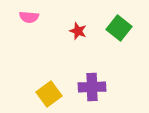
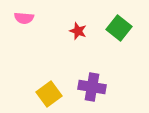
pink semicircle: moved 5 px left, 1 px down
purple cross: rotated 12 degrees clockwise
